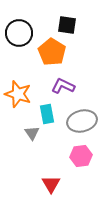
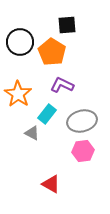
black square: rotated 12 degrees counterclockwise
black circle: moved 1 px right, 9 px down
purple L-shape: moved 1 px left, 1 px up
orange star: rotated 16 degrees clockwise
cyan rectangle: rotated 48 degrees clockwise
gray triangle: rotated 28 degrees counterclockwise
pink hexagon: moved 2 px right, 5 px up
red triangle: rotated 30 degrees counterclockwise
